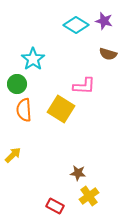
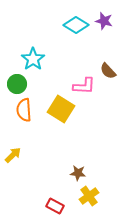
brown semicircle: moved 17 px down; rotated 30 degrees clockwise
